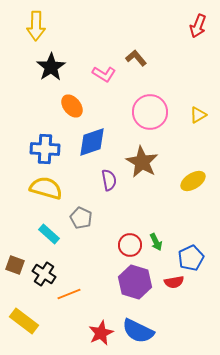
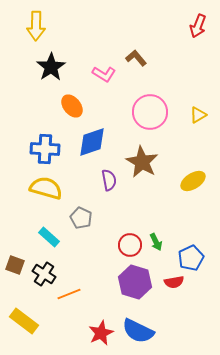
cyan rectangle: moved 3 px down
